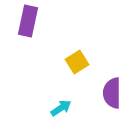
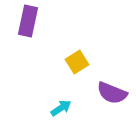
purple semicircle: rotated 68 degrees counterclockwise
